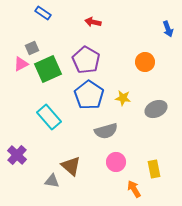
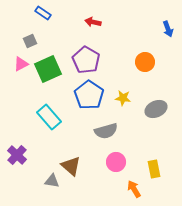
gray square: moved 2 px left, 7 px up
